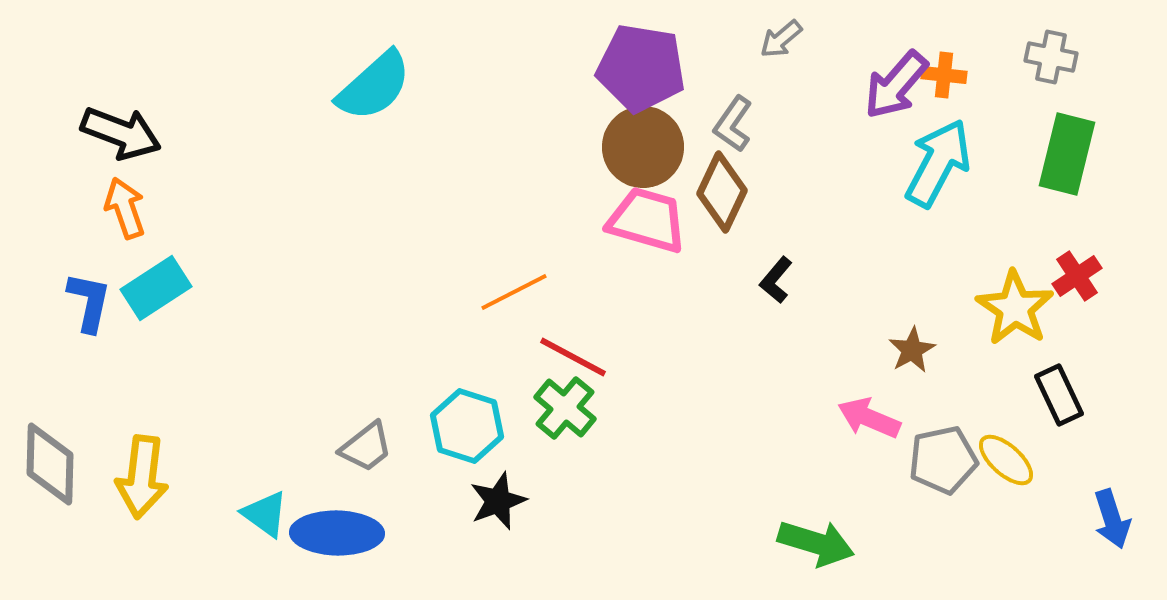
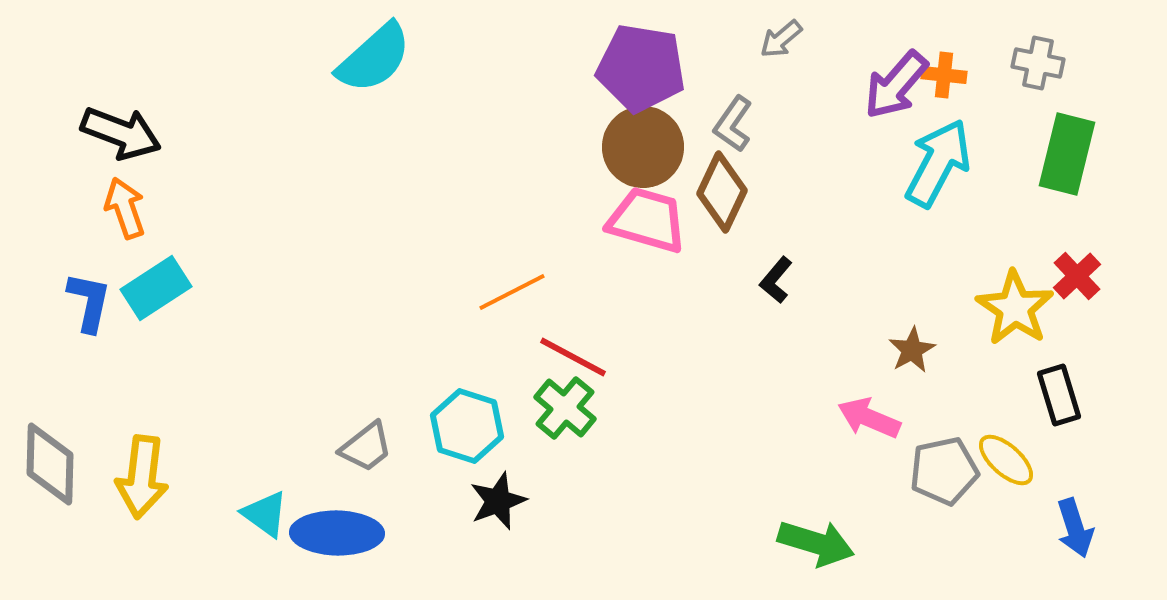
gray cross: moved 13 px left, 6 px down
cyan semicircle: moved 28 px up
red cross: rotated 9 degrees counterclockwise
orange line: moved 2 px left
black rectangle: rotated 8 degrees clockwise
gray pentagon: moved 1 px right, 11 px down
blue arrow: moved 37 px left, 9 px down
